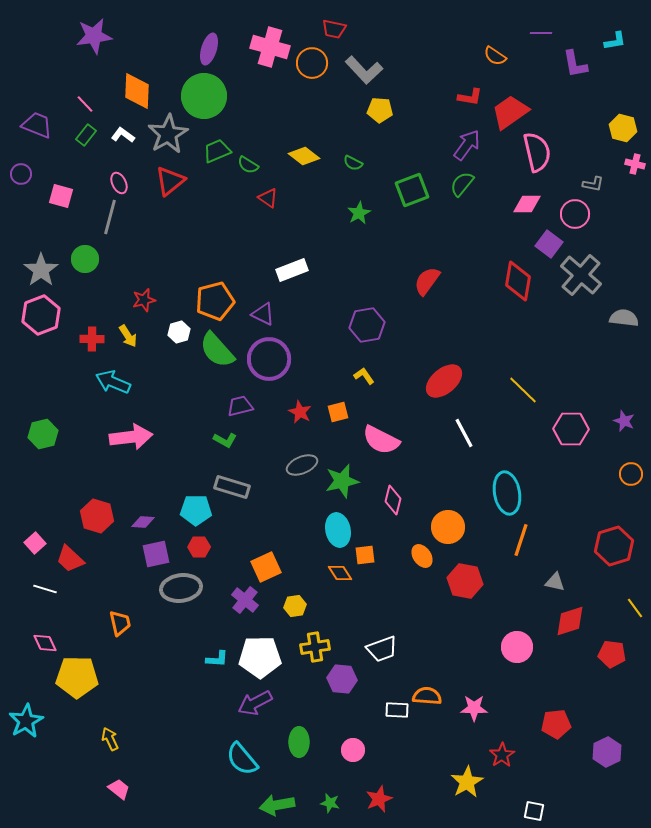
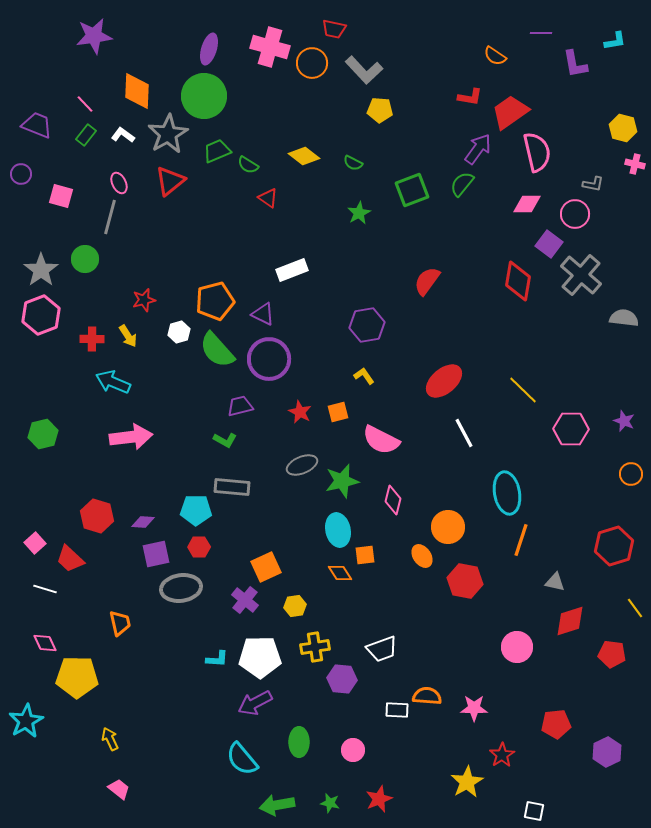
purple arrow at (467, 145): moved 11 px right, 4 px down
gray rectangle at (232, 487): rotated 12 degrees counterclockwise
